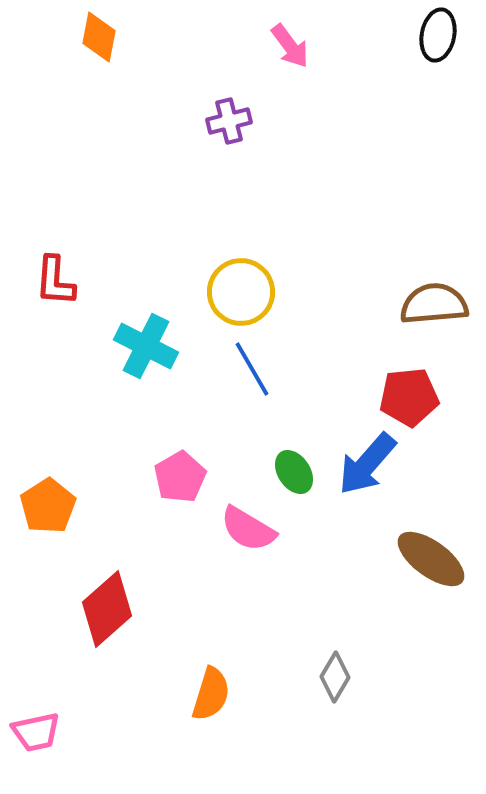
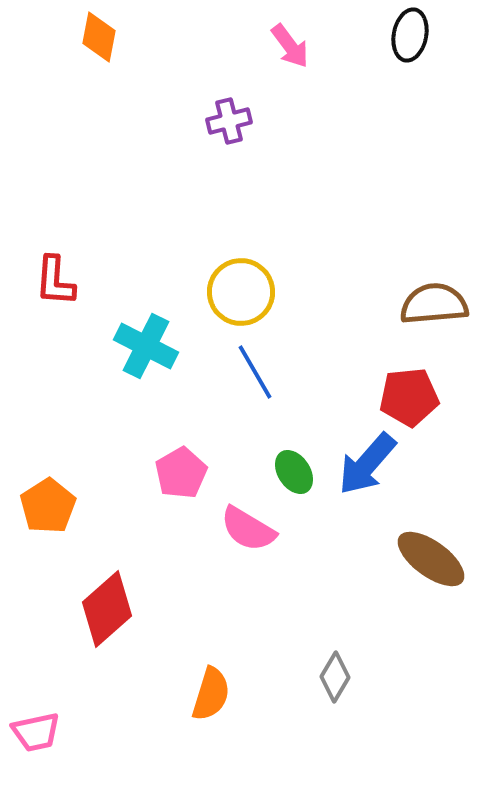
black ellipse: moved 28 px left
blue line: moved 3 px right, 3 px down
pink pentagon: moved 1 px right, 4 px up
